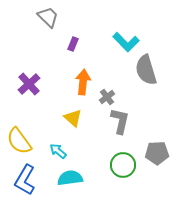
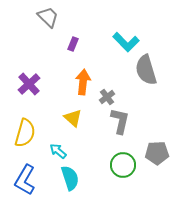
yellow semicircle: moved 6 px right, 8 px up; rotated 128 degrees counterclockwise
cyan semicircle: rotated 80 degrees clockwise
